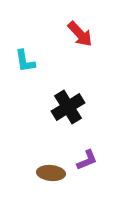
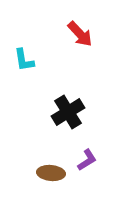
cyan L-shape: moved 1 px left, 1 px up
black cross: moved 5 px down
purple L-shape: rotated 10 degrees counterclockwise
